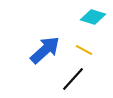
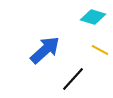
yellow line: moved 16 px right
